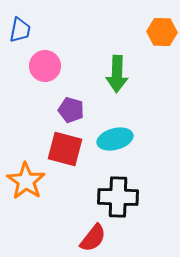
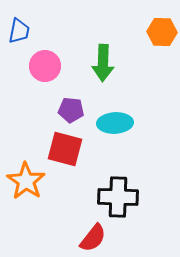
blue trapezoid: moved 1 px left, 1 px down
green arrow: moved 14 px left, 11 px up
purple pentagon: rotated 10 degrees counterclockwise
cyan ellipse: moved 16 px up; rotated 12 degrees clockwise
